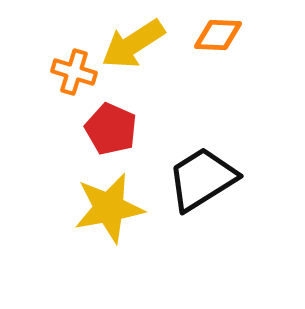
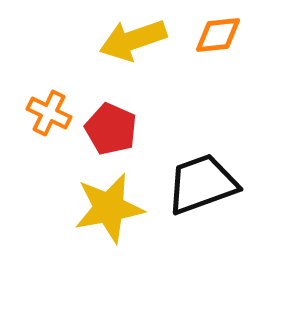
orange diamond: rotated 9 degrees counterclockwise
yellow arrow: moved 4 px up; rotated 14 degrees clockwise
orange cross: moved 25 px left, 41 px down; rotated 9 degrees clockwise
black trapezoid: moved 5 px down; rotated 12 degrees clockwise
